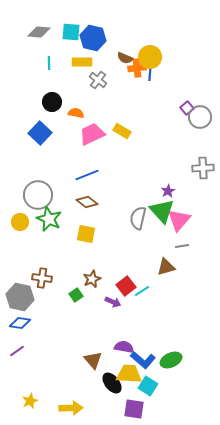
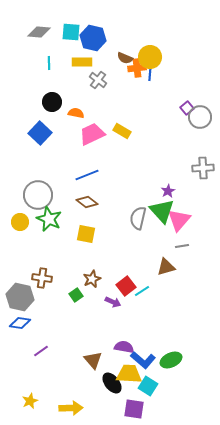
purple line at (17, 351): moved 24 px right
